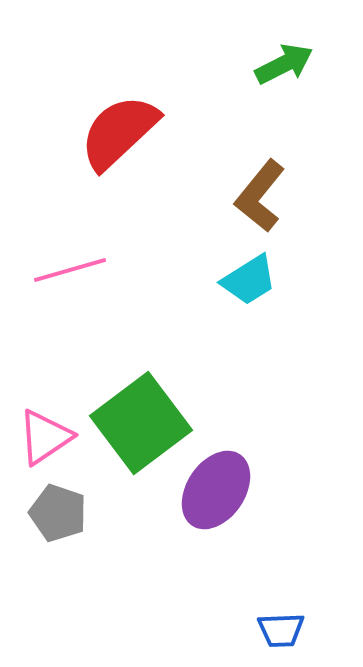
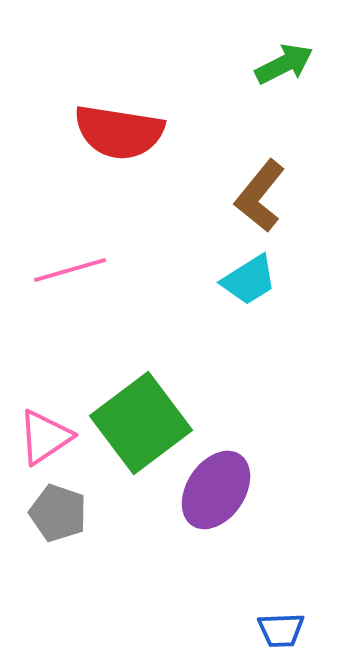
red semicircle: rotated 128 degrees counterclockwise
